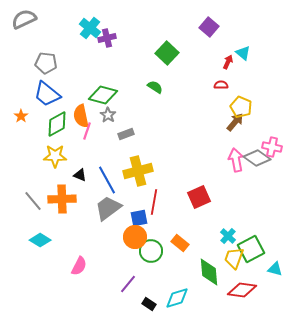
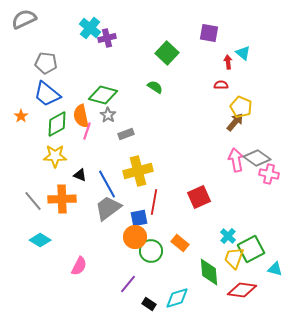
purple square at (209, 27): moved 6 px down; rotated 30 degrees counterclockwise
red arrow at (228, 62): rotated 32 degrees counterclockwise
pink cross at (272, 147): moved 3 px left, 27 px down
blue line at (107, 180): moved 4 px down
